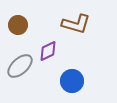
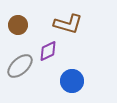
brown L-shape: moved 8 px left
